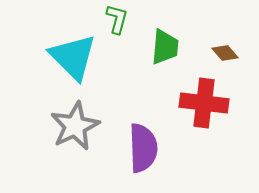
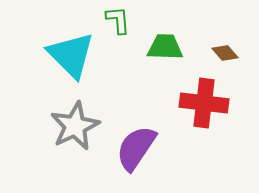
green L-shape: moved 1 px right, 1 px down; rotated 20 degrees counterclockwise
green trapezoid: rotated 93 degrees counterclockwise
cyan triangle: moved 2 px left, 2 px up
purple semicircle: moved 7 px left; rotated 144 degrees counterclockwise
